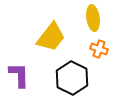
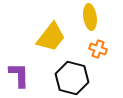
yellow ellipse: moved 3 px left, 1 px up
orange cross: moved 1 px left
black hexagon: rotated 12 degrees counterclockwise
